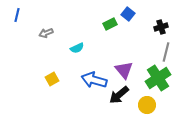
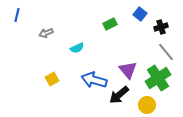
blue square: moved 12 px right
gray line: rotated 54 degrees counterclockwise
purple triangle: moved 4 px right
